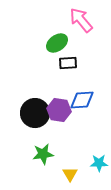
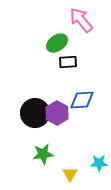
black rectangle: moved 1 px up
purple hexagon: moved 2 px left, 3 px down; rotated 20 degrees clockwise
